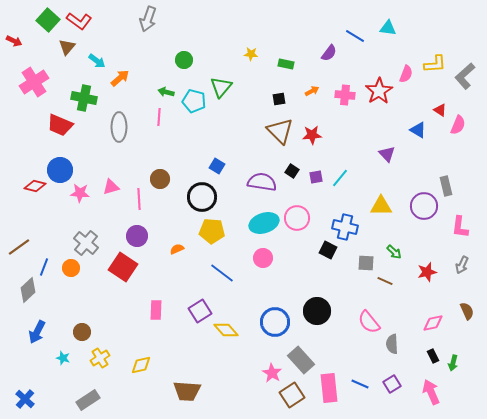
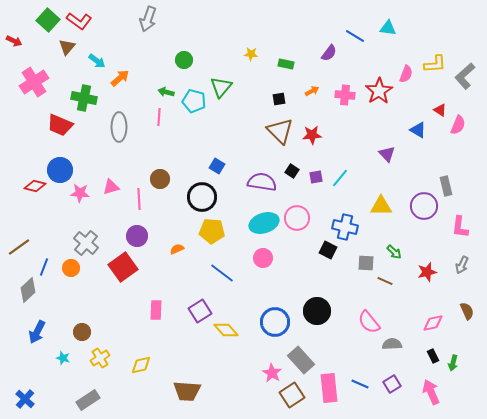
red square at (123, 267): rotated 20 degrees clockwise
gray semicircle at (392, 344): rotated 90 degrees clockwise
